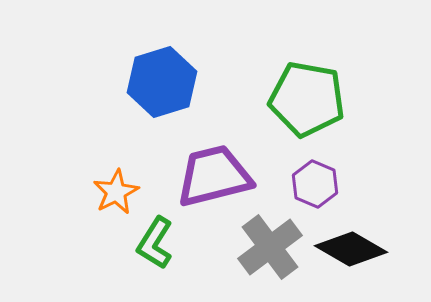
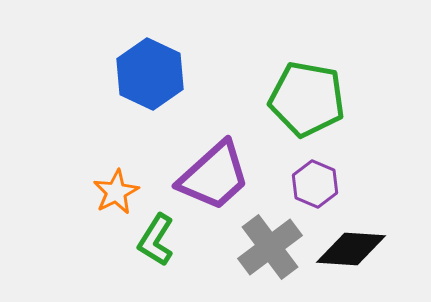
blue hexagon: moved 12 px left, 8 px up; rotated 18 degrees counterclockwise
purple trapezoid: rotated 152 degrees clockwise
green L-shape: moved 1 px right, 3 px up
black diamond: rotated 26 degrees counterclockwise
